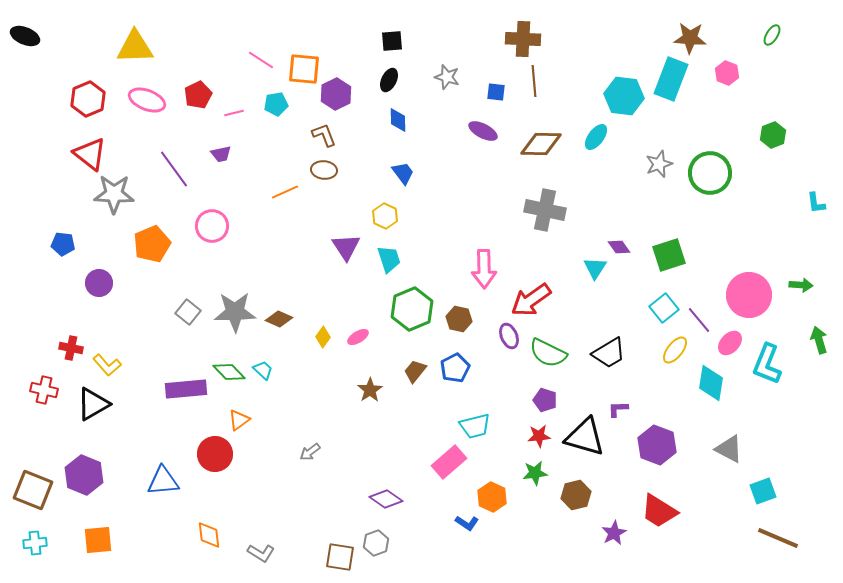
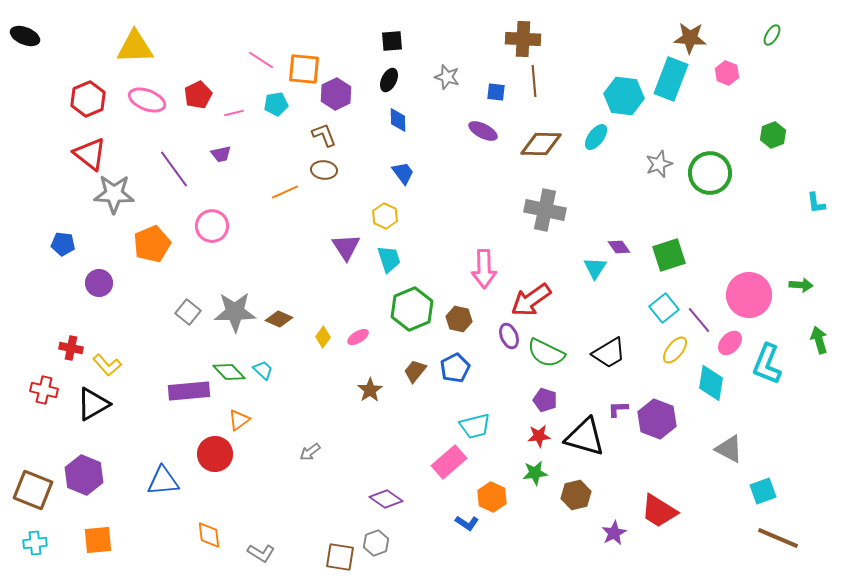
green semicircle at (548, 353): moved 2 px left
purple rectangle at (186, 389): moved 3 px right, 2 px down
purple hexagon at (657, 445): moved 26 px up
